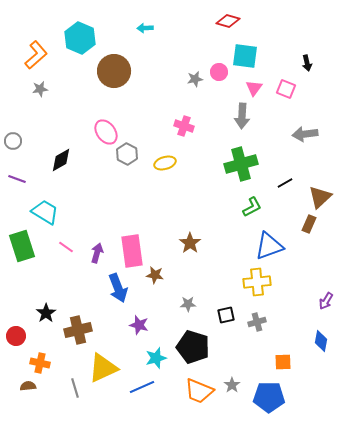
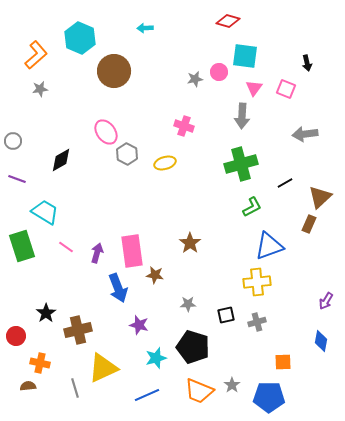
blue line at (142, 387): moved 5 px right, 8 px down
